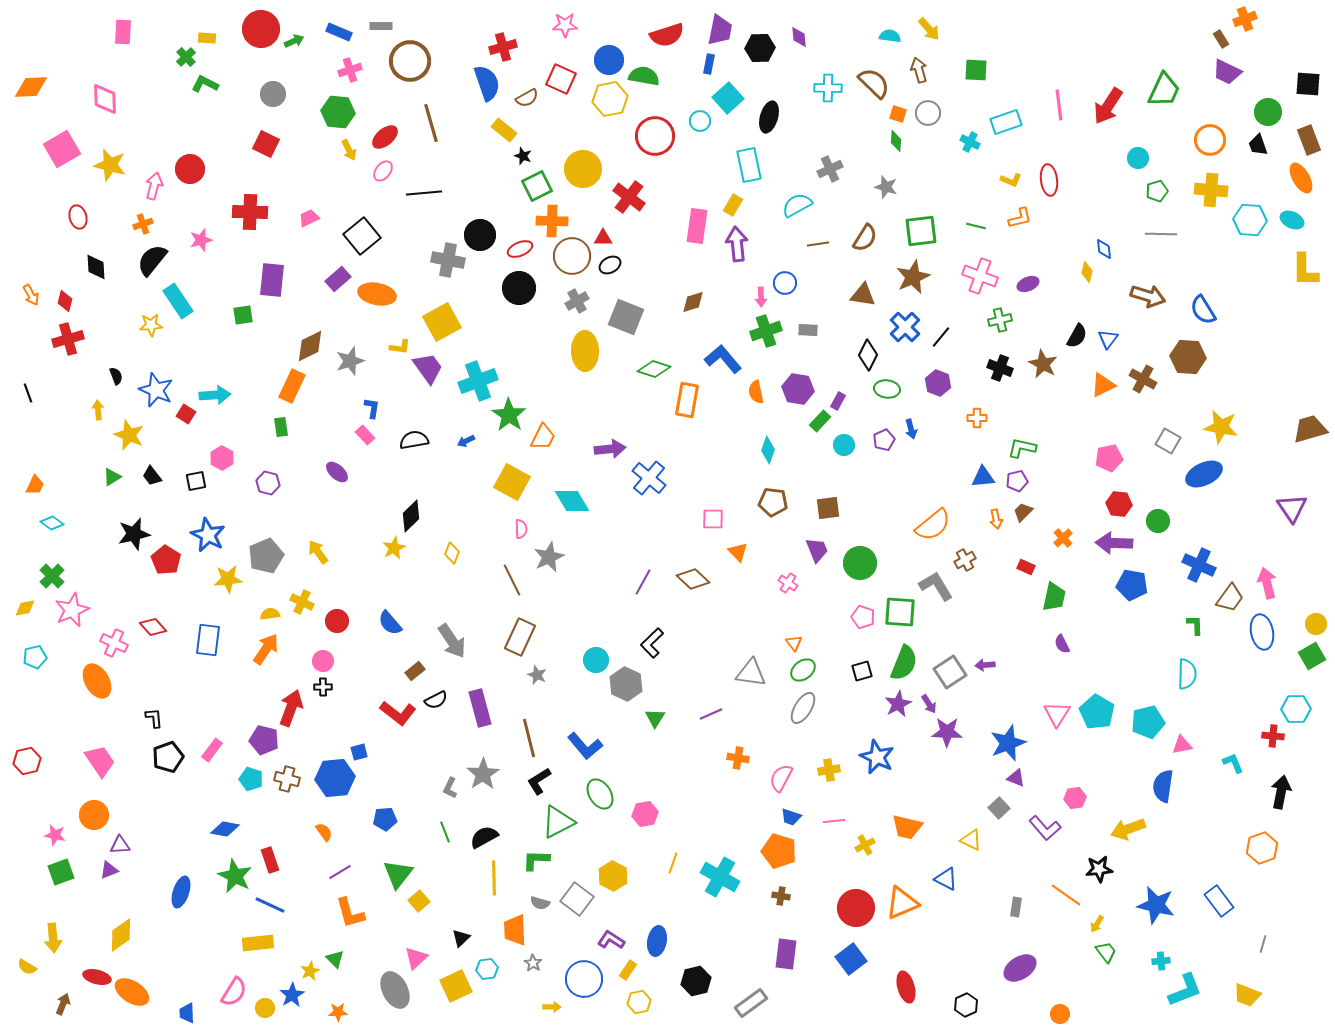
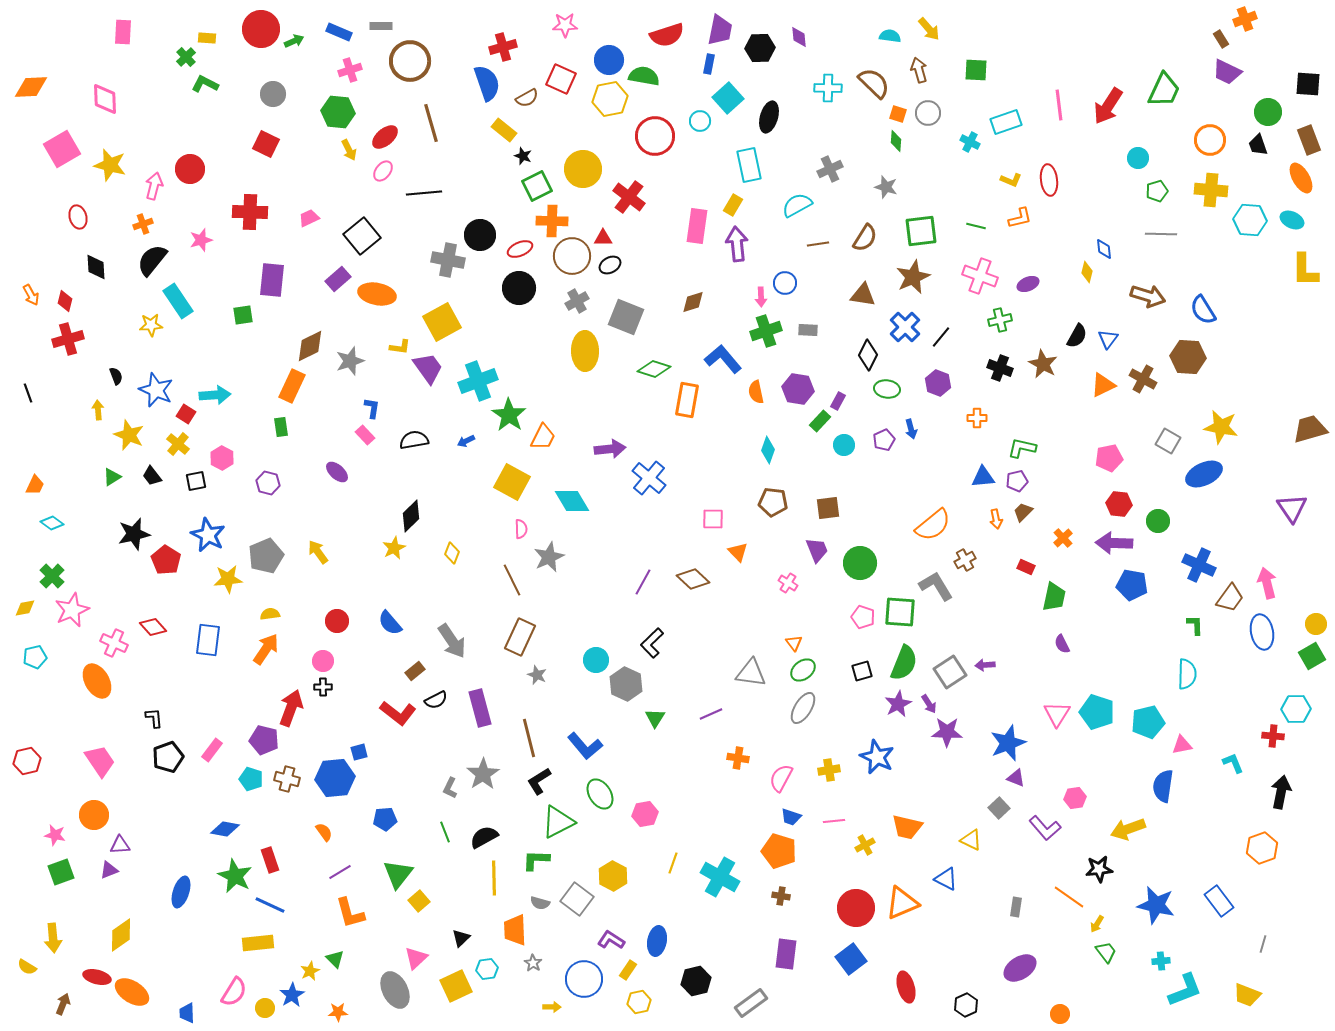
yellow cross at (302, 602): moved 124 px left, 158 px up; rotated 15 degrees clockwise
cyan pentagon at (1097, 712): rotated 12 degrees counterclockwise
orange line at (1066, 895): moved 3 px right, 2 px down
